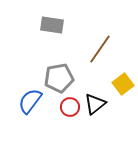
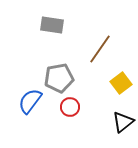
yellow square: moved 2 px left, 1 px up
black triangle: moved 28 px right, 18 px down
